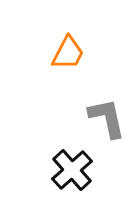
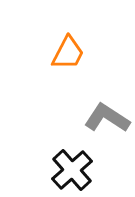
gray L-shape: rotated 45 degrees counterclockwise
